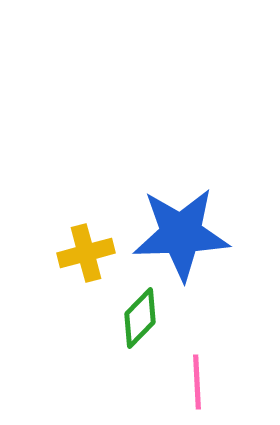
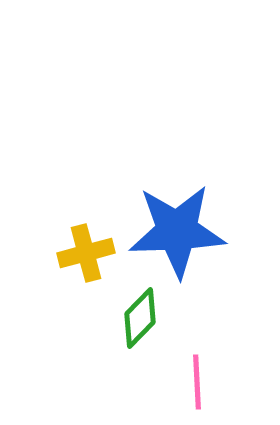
blue star: moved 4 px left, 3 px up
